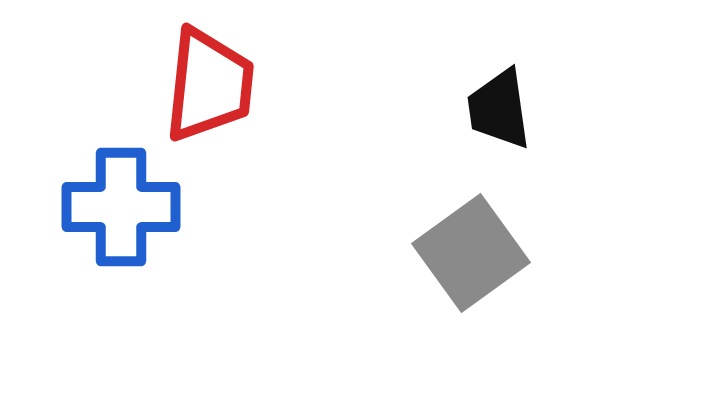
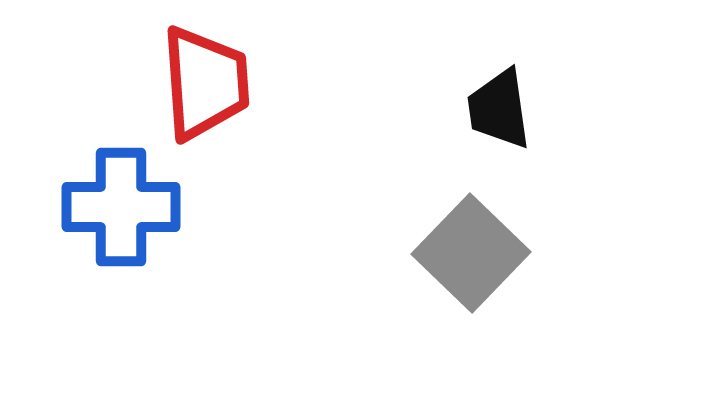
red trapezoid: moved 4 px left, 2 px up; rotated 10 degrees counterclockwise
gray square: rotated 10 degrees counterclockwise
